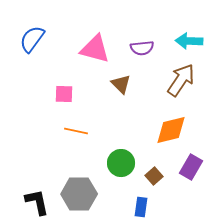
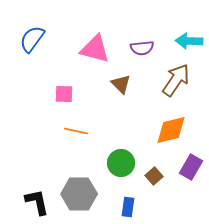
brown arrow: moved 5 px left
blue rectangle: moved 13 px left
